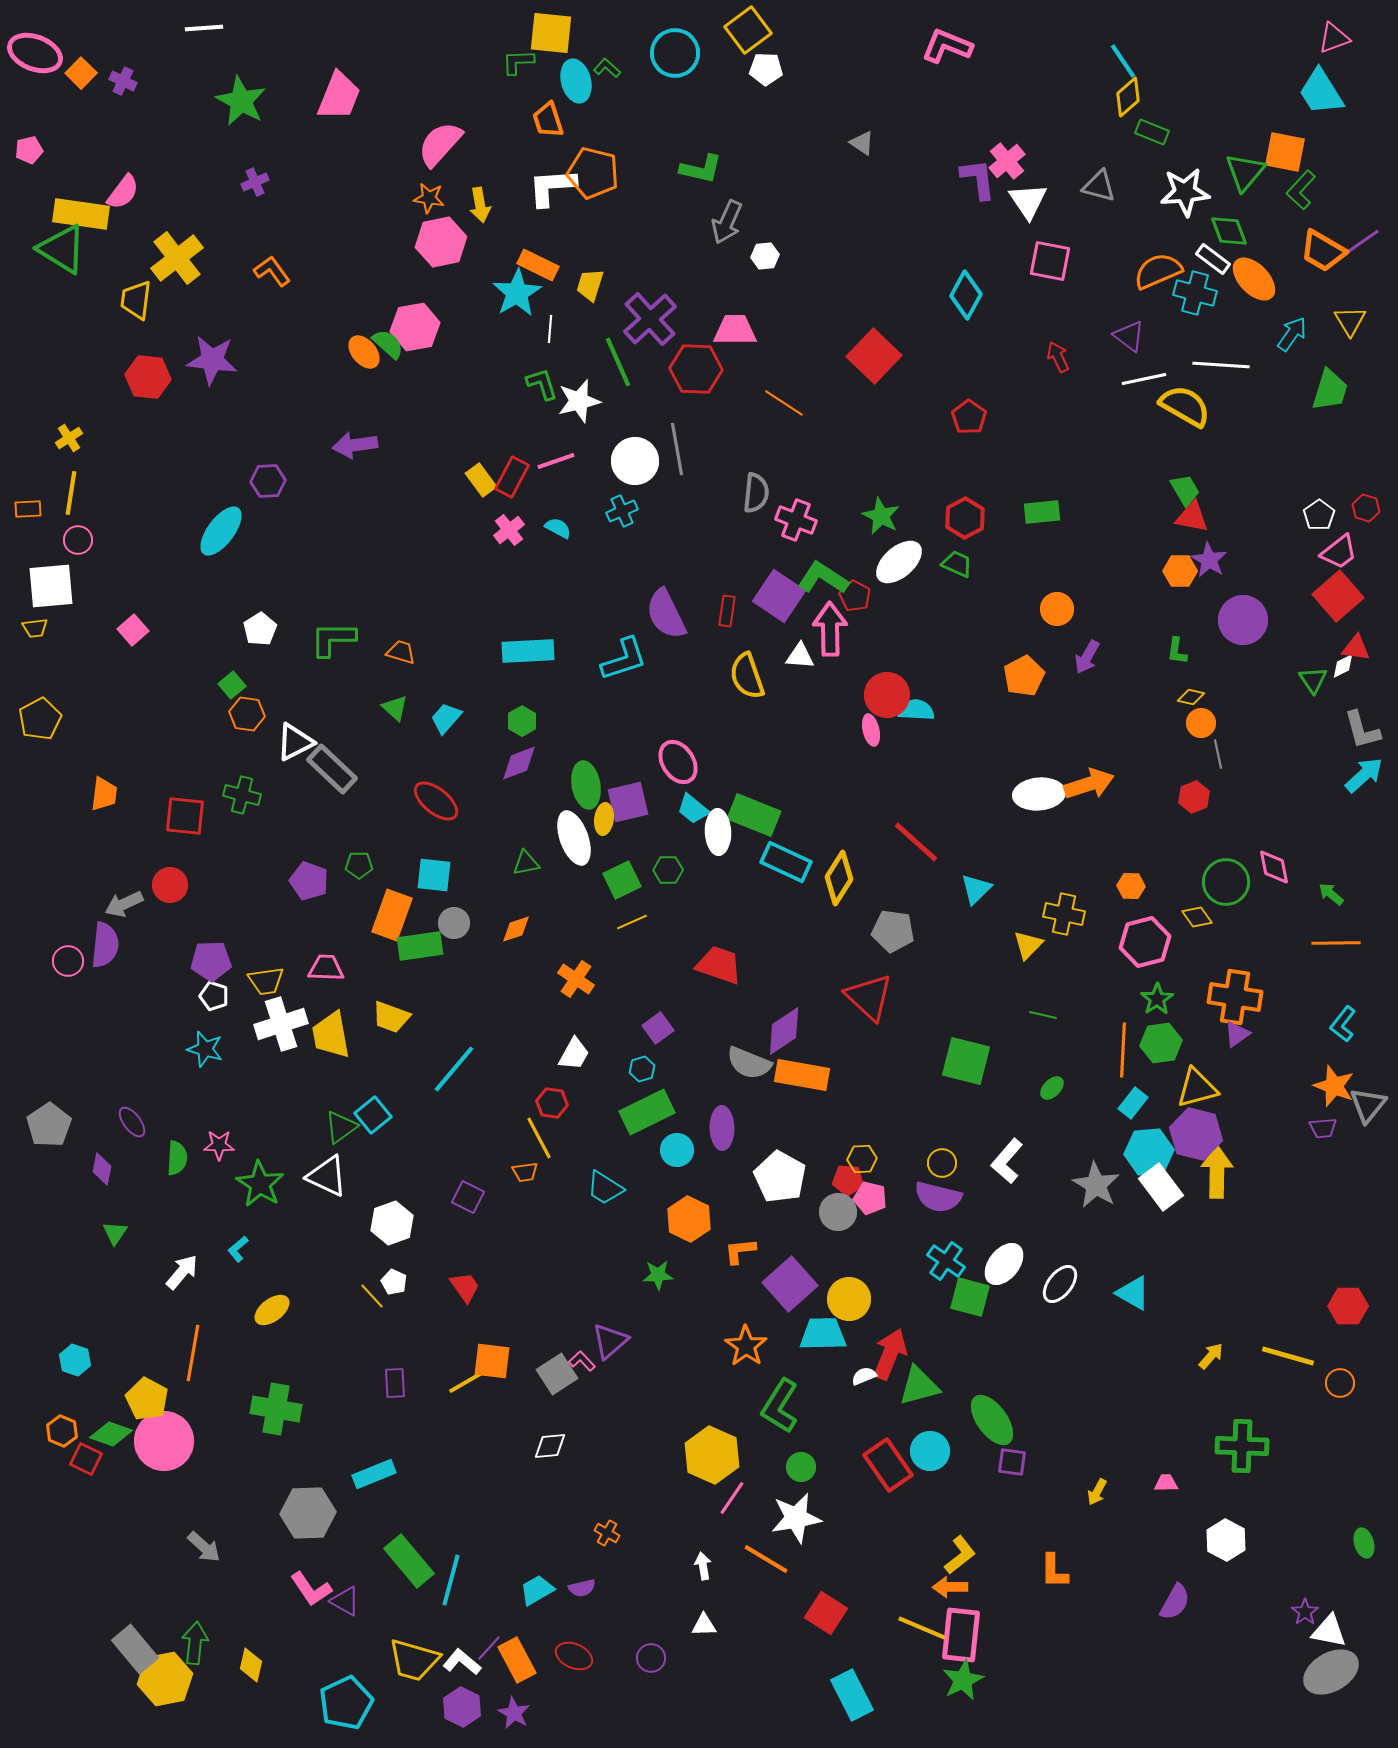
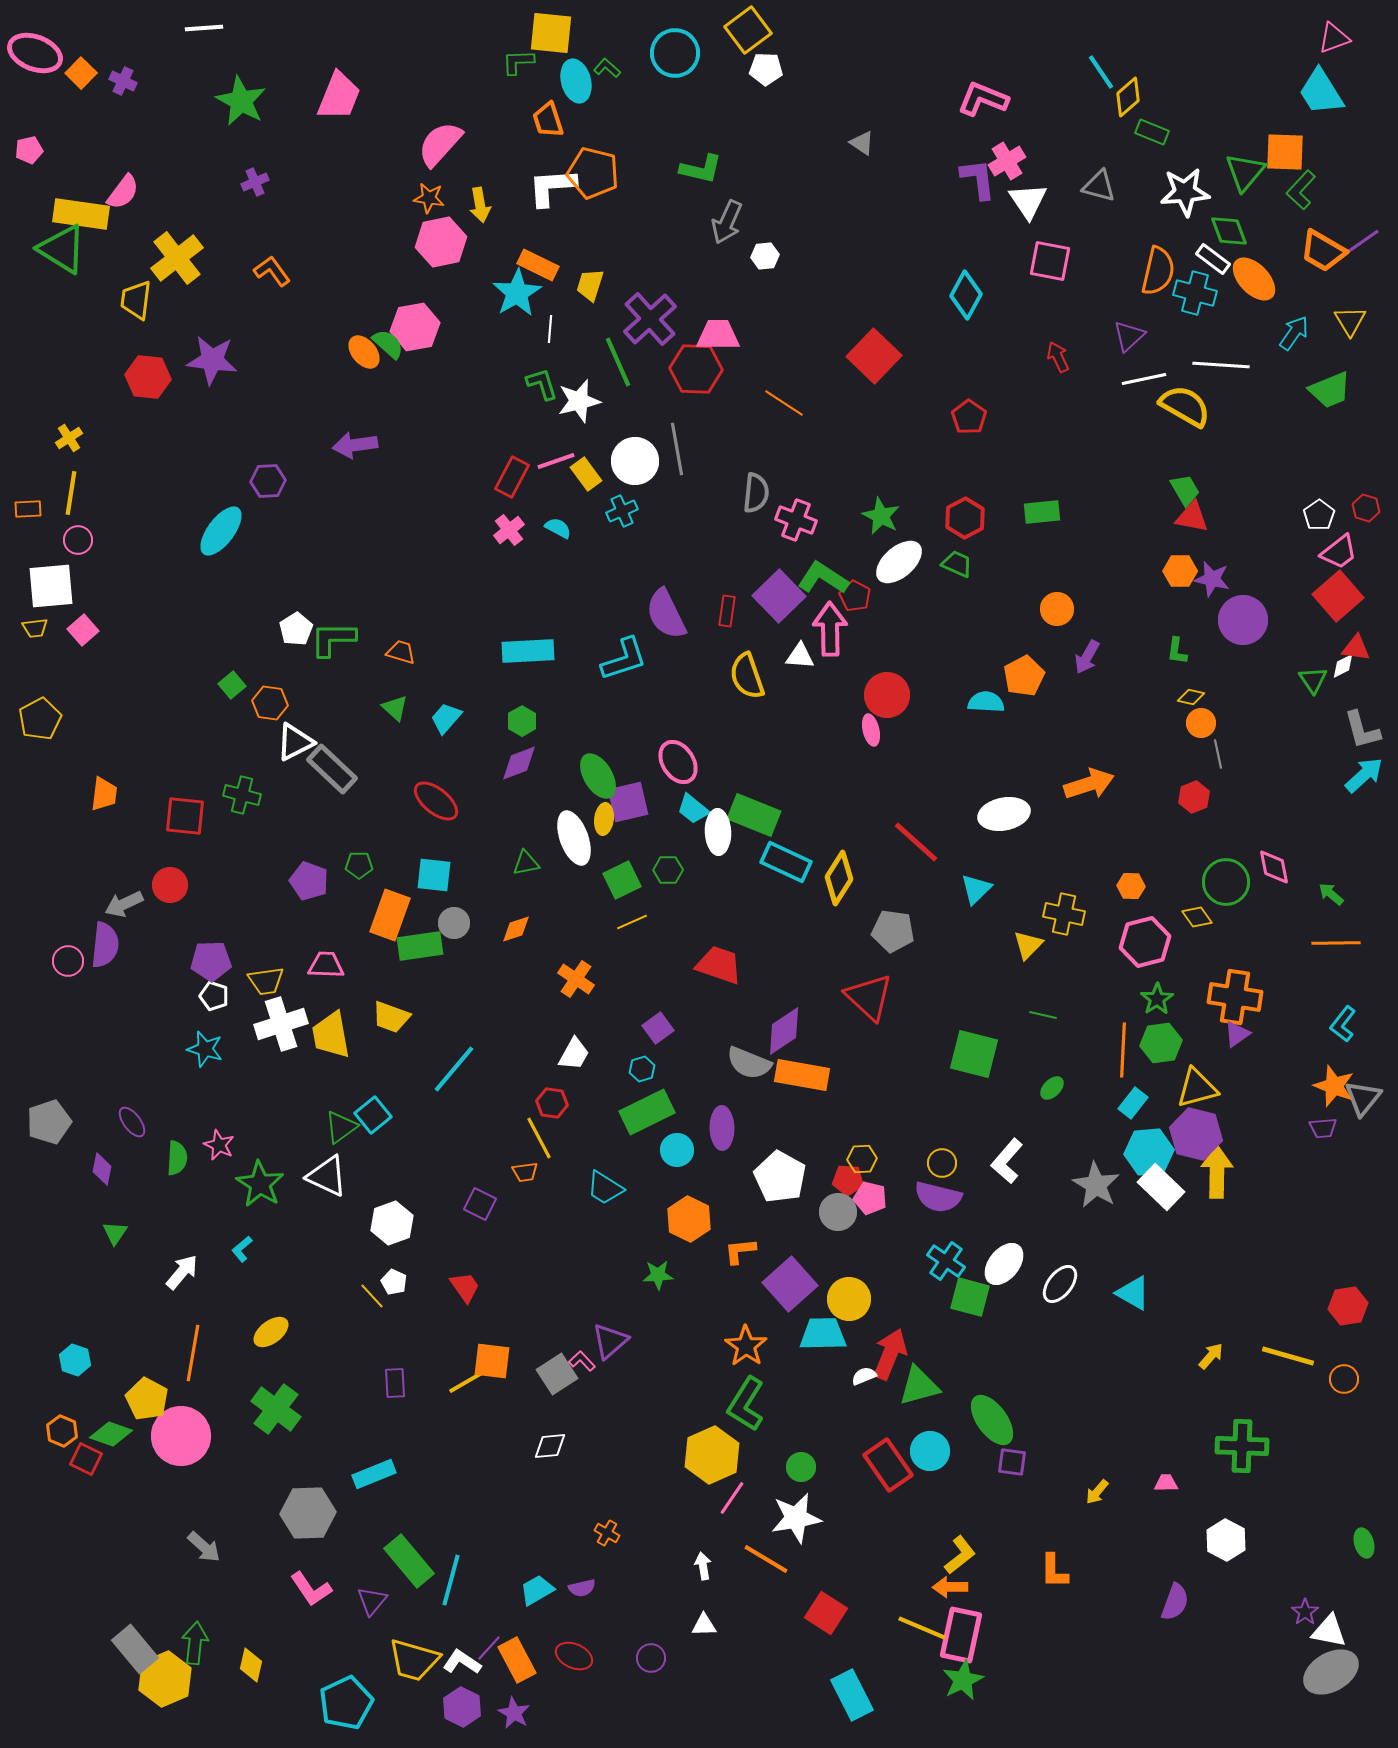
pink L-shape at (947, 46): moved 36 px right, 53 px down
cyan line at (1123, 61): moved 22 px left, 11 px down
orange square at (1285, 152): rotated 9 degrees counterclockwise
pink cross at (1007, 161): rotated 9 degrees clockwise
orange semicircle at (1158, 271): rotated 126 degrees clockwise
pink trapezoid at (735, 330): moved 17 px left, 5 px down
cyan arrow at (1292, 334): moved 2 px right, 1 px up
purple triangle at (1129, 336): rotated 40 degrees clockwise
green trapezoid at (1330, 390): rotated 51 degrees clockwise
yellow rectangle at (481, 480): moved 105 px right, 6 px up
purple star at (1209, 560): moved 3 px right, 19 px down; rotated 18 degrees counterclockwise
purple square at (779, 596): rotated 12 degrees clockwise
white pentagon at (260, 629): moved 36 px right
pink square at (133, 630): moved 50 px left
cyan semicircle at (916, 710): moved 70 px right, 8 px up
orange hexagon at (247, 714): moved 23 px right, 11 px up
green ellipse at (586, 785): moved 12 px right, 9 px up; rotated 21 degrees counterclockwise
white ellipse at (1039, 794): moved 35 px left, 20 px down; rotated 6 degrees counterclockwise
orange rectangle at (392, 915): moved 2 px left
pink trapezoid at (326, 968): moved 3 px up
green square at (966, 1061): moved 8 px right, 7 px up
gray triangle at (1368, 1105): moved 5 px left, 7 px up
gray pentagon at (49, 1125): moved 3 px up; rotated 15 degrees clockwise
pink star at (219, 1145): rotated 24 degrees clockwise
white rectangle at (1161, 1187): rotated 9 degrees counterclockwise
purple square at (468, 1197): moved 12 px right, 7 px down
cyan L-shape at (238, 1249): moved 4 px right
red hexagon at (1348, 1306): rotated 9 degrees counterclockwise
yellow ellipse at (272, 1310): moved 1 px left, 22 px down
orange circle at (1340, 1383): moved 4 px right, 4 px up
green L-shape at (780, 1406): moved 34 px left, 2 px up
green cross at (276, 1409): rotated 27 degrees clockwise
pink circle at (164, 1441): moved 17 px right, 5 px up
yellow hexagon at (712, 1455): rotated 12 degrees clockwise
yellow arrow at (1097, 1492): rotated 12 degrees clockwise
purple triangle at (345, 1601): moved 27 px right; rotated 40 degrees clockwise
purple semicircle at (1175, 1602): rotated 9 degrees counterclockwise
pink rectangle at (961, 1635): rotated 6 degrees clockwise
white L-shape at (462, 1662): rotated 6 degrees counterclockwise
yellow hexagon at (165, 1679): rotated 12 degrees counterclockwise
